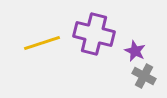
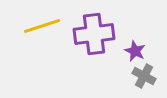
purple cross: rotated 21 degrees counterclockwise
yellow line: moved 17 px up
